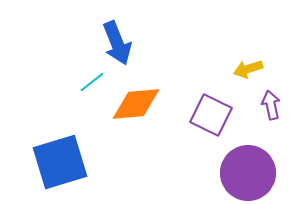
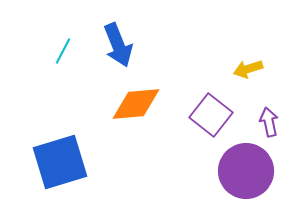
blue arrow: moved 1 px right, 2 px down
cyan line: moved 29 px left, 31 px up; rotated 24 degrees counterclockwise
purple arrow: moved 2 px left, 17 px down
purple square: rotated 12 degrees clockwise
purple circle: moved 2 px left, 2 px up
